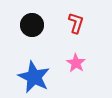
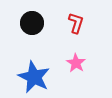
black circle: moved 2 px up
